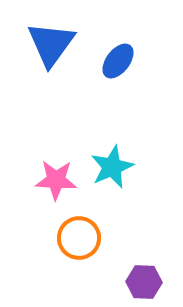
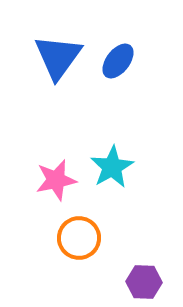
blue triangle: moved 7 px right, 13 px down
cyan star: rotated 6 degrees counterclockwise
pink star: rotated 15 degrees counterclockwise
